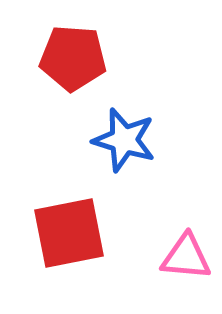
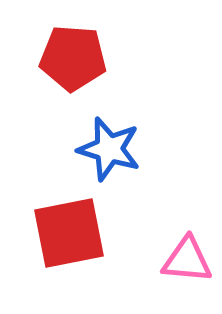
blue star: moved 15 px left, 9 px down
pink triangle: moved 1 px right, 3 px down
